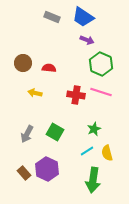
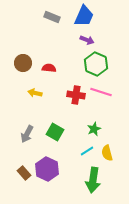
blue trapezoid: moved 1 px right, 1 px up; rotated 100 degrees counterclockwise
green hexagon: moved 5 px left
